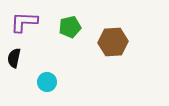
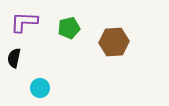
green pentagon: moved 1 px left, 1 px down
brown hexagon: moved 1 px right
cyan circle: moved 7 px left, 6 px down
